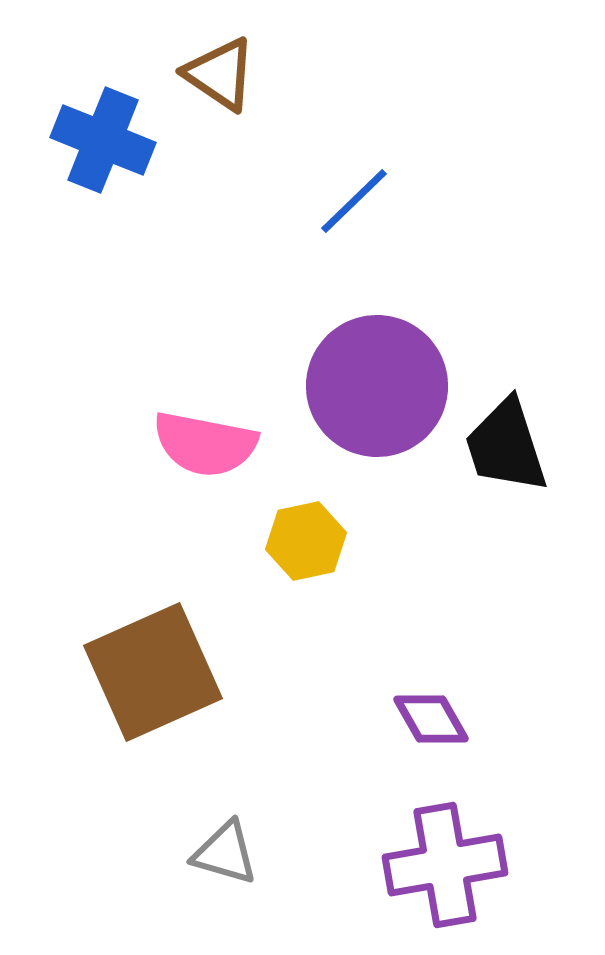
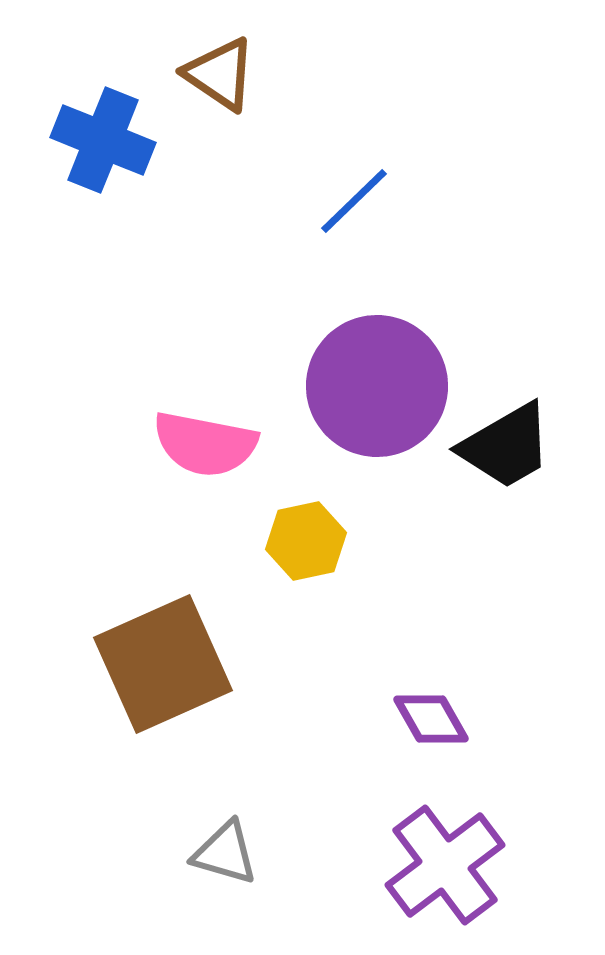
black trapezoid: rotated 102 degrees counterclockwise
brown square: moved 10 px right, 8 px up
purple cross: rotated 27 degrees counterclockwise
